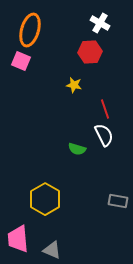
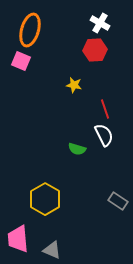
red hexagon: moved 5 px right, 2 px up
gray rectangle: rotated 24 degrees clockwise
